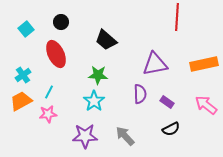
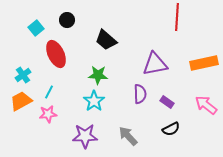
black circle: moved 6 px right, 2 px up
cyan square: moved 10 px right, 1 px up
orange rectangle: moved 1 px up
gray arrow: moved 3 px right
